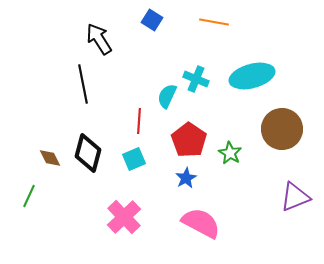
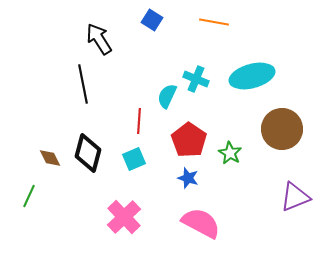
blue star: moved 2 px right; rotated 25 degrees counterclockwise
